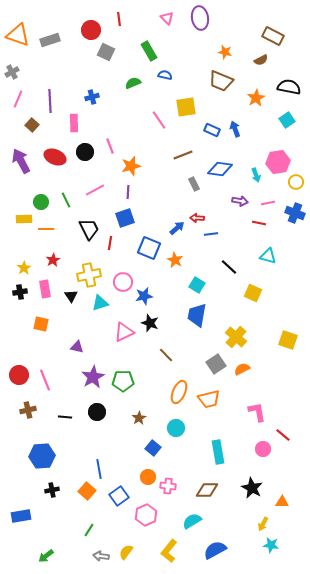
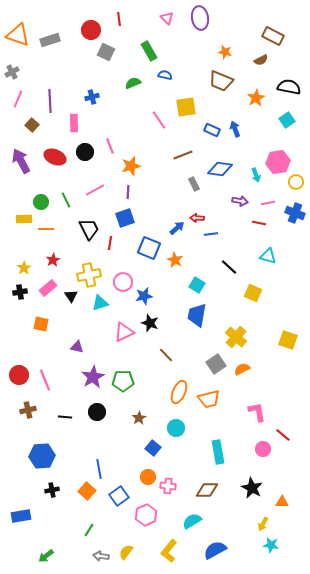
pink rectangle at (45, 289): moved 3 px right, 1 px up; rotated 60 degrees clockwise
